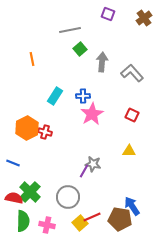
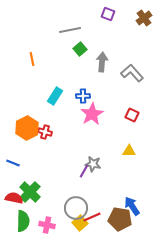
gray circle: moved 8 px right, 11 px down
